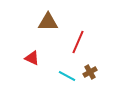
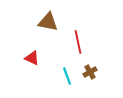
brown triangle: rotated 10 degrees clockwise
red line: rotated 35 degrees counterclockwise
cyan line: rotated 42 degrees clockwise
